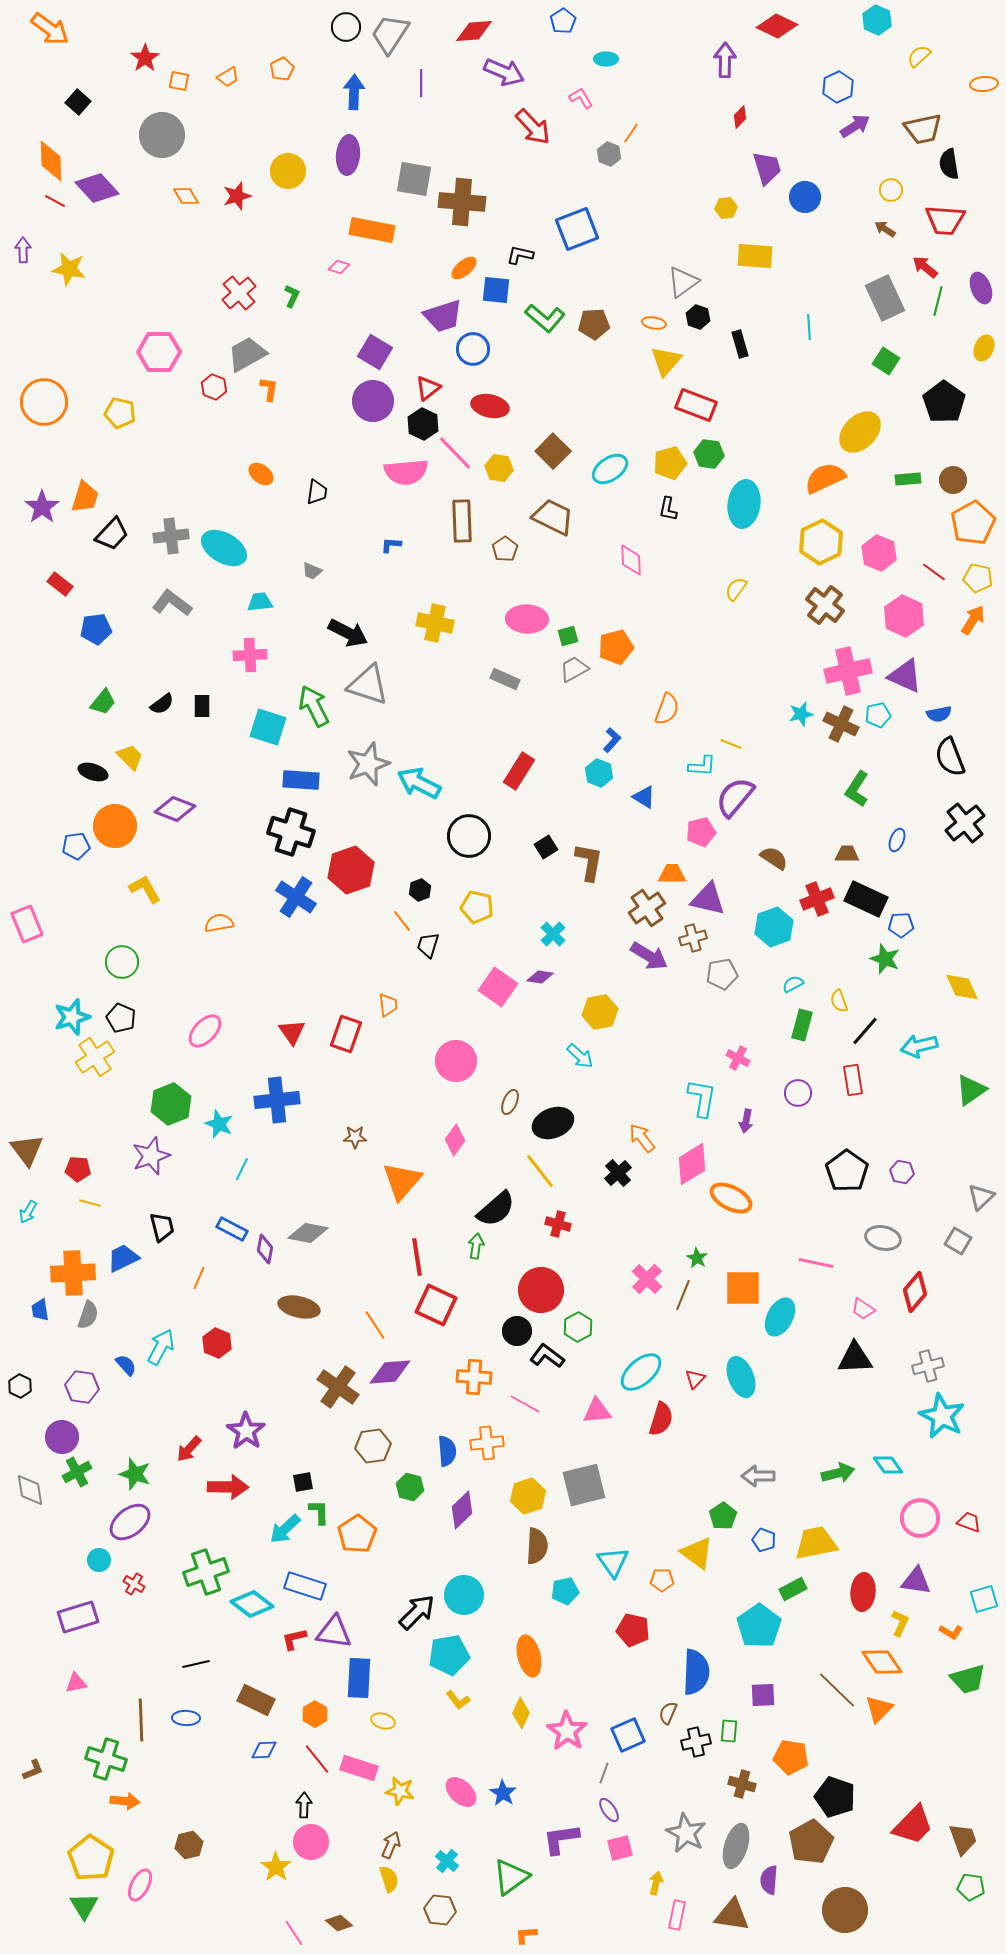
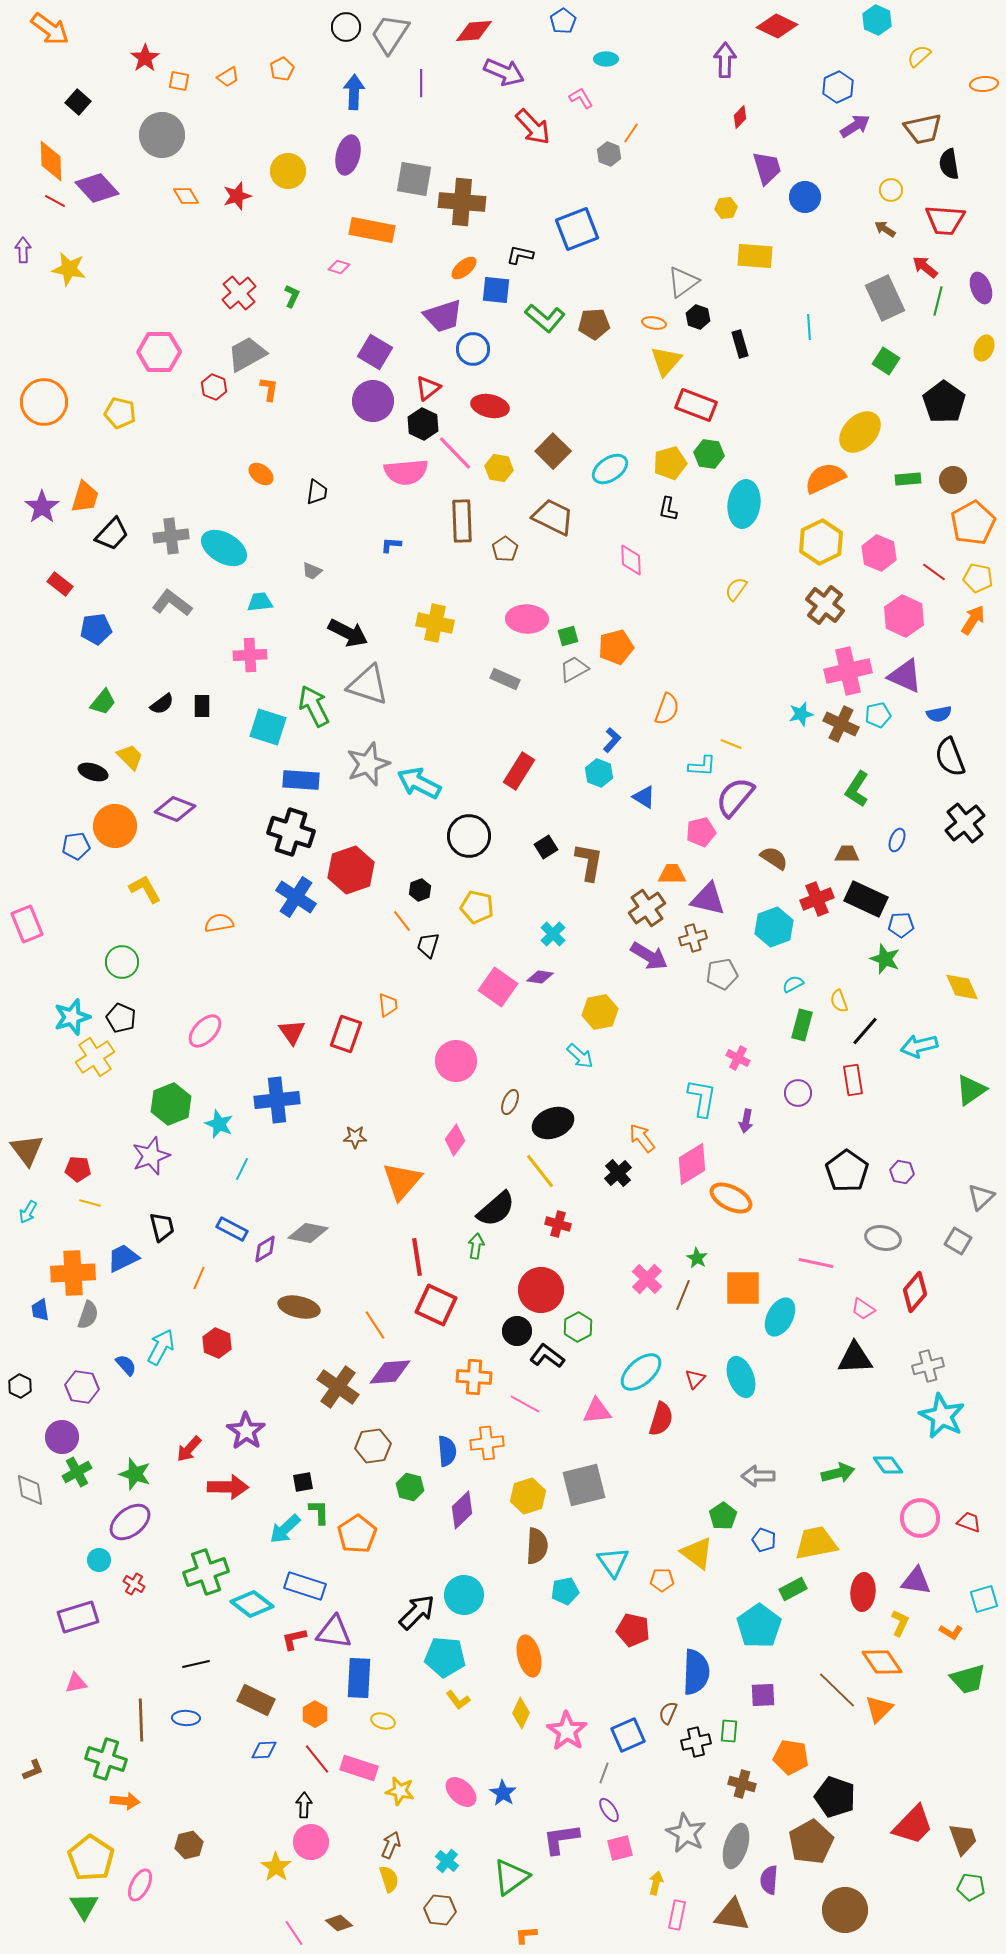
purple ellipse at (348, 155): rotated 9 degrees clockwise
purple diamond at (265, 1249): rotated 48 degrees clockwise
cyan pentagon at (449, 1655): moved 4 px left, 2 px down; rotated 15 degrees clockwise
